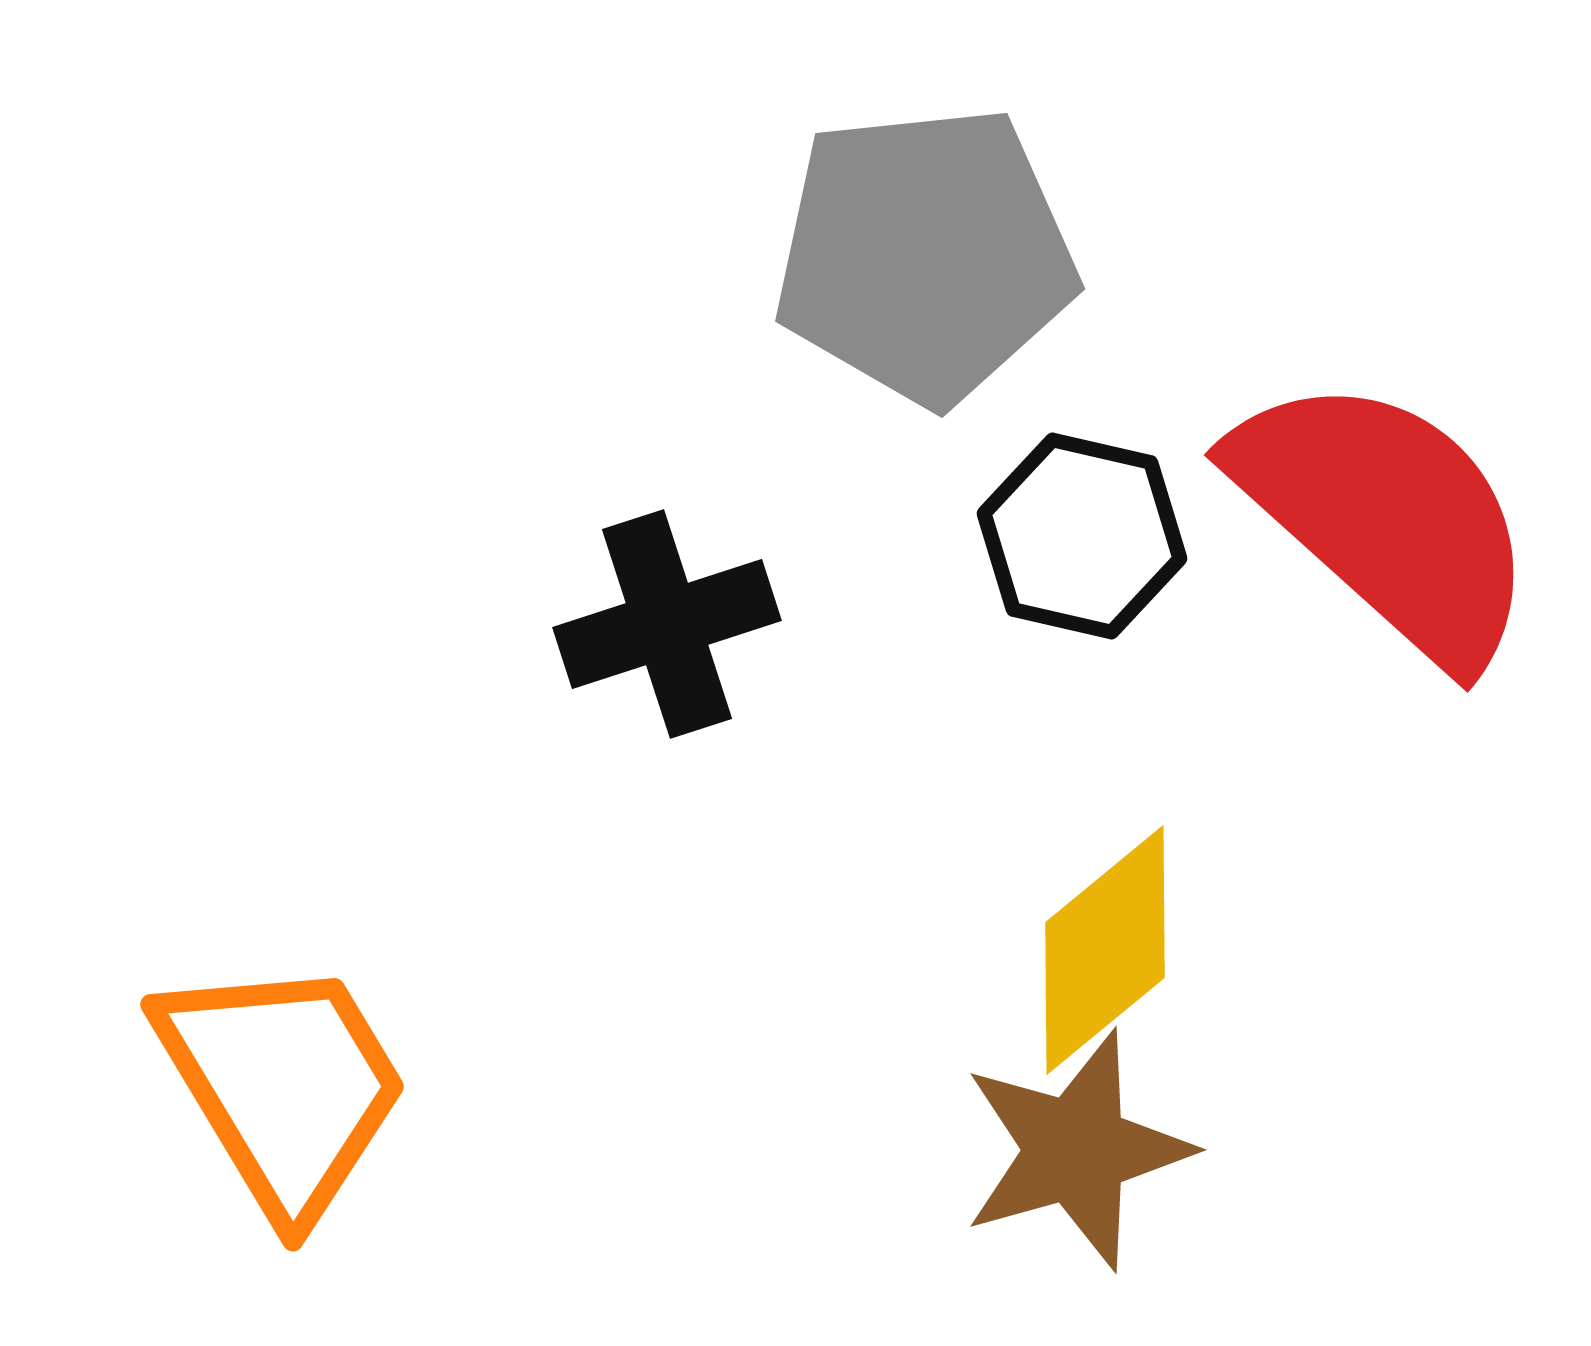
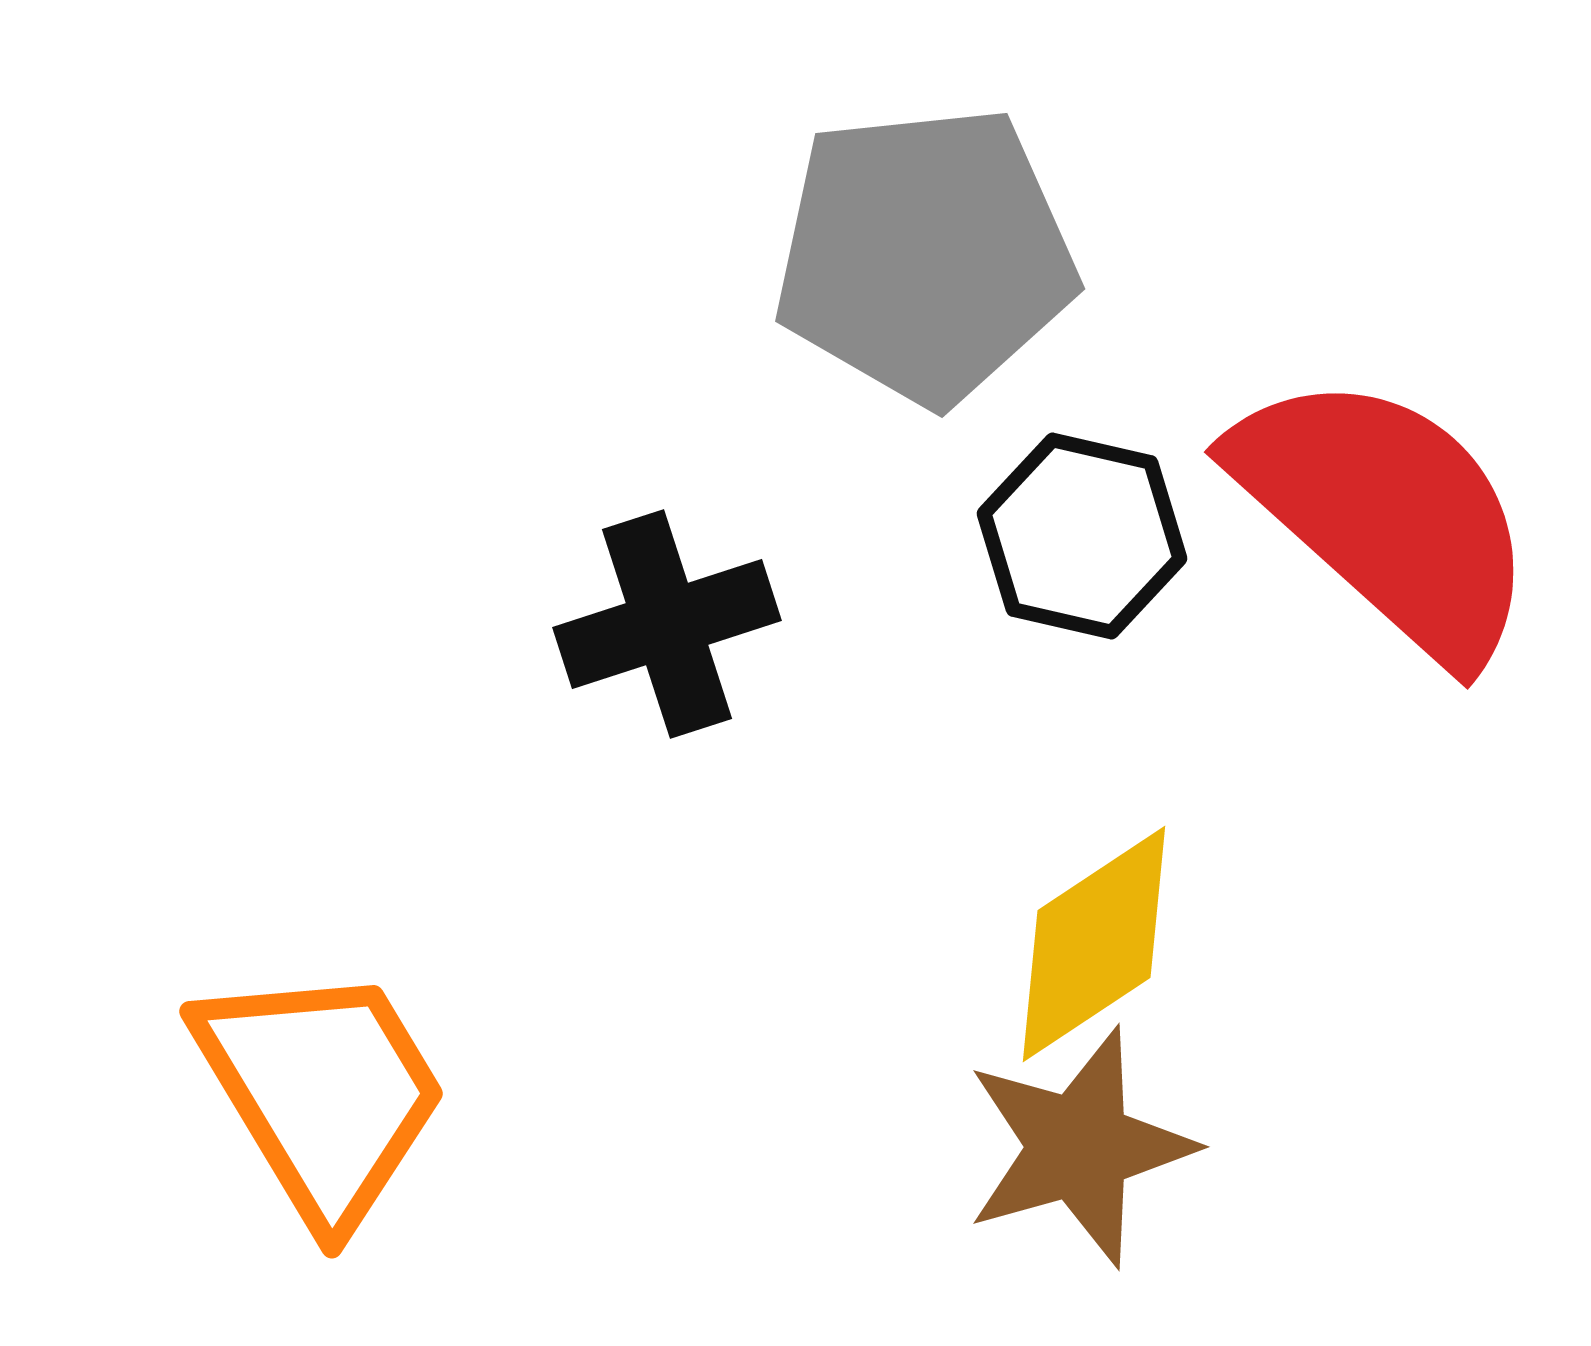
red semicircle: moved 3 px up
yellow diamond: moved 11 px left, 6 px up; rotated 6 degrees clockwise
orange trapezoid: moved 39 px right, 7 px down
brown star: moved 3 px right, 3 px up
